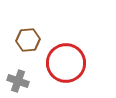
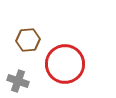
red circle: moved 1 px left, 1 px down
